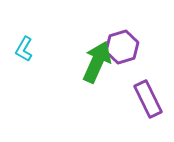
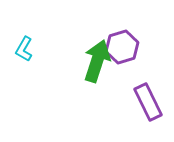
green arrow: moved 1 px up; rotated 6 degrees counterclockwise
purple rectangle: moved 3 px down
